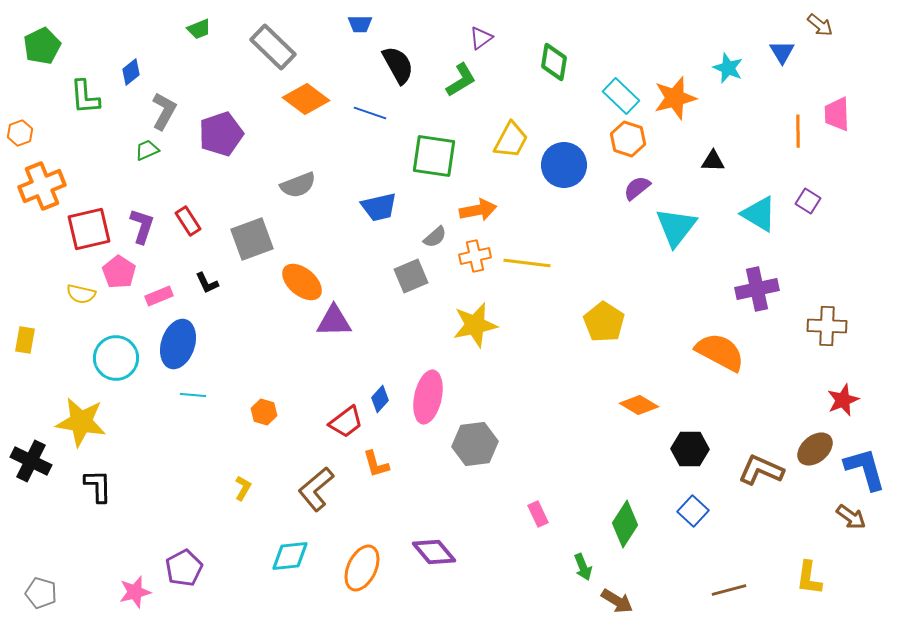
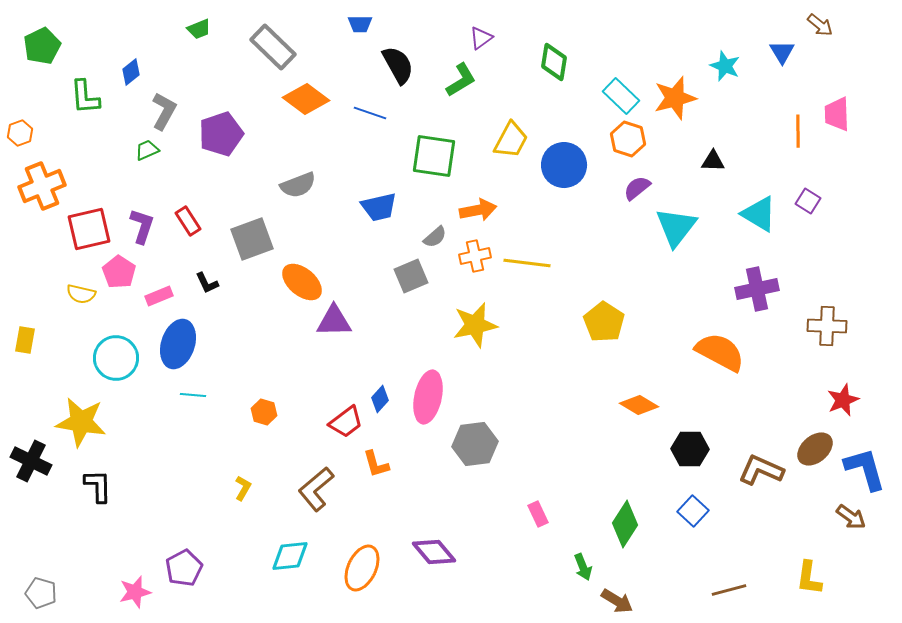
cyan star at (728, 68): moved 3 px left, 2 px up
